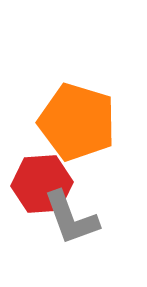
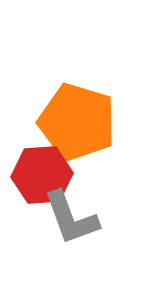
red hexagon: moved 9 px up
